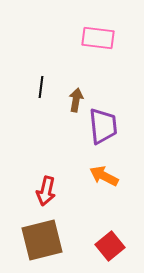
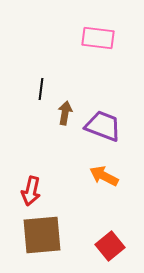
black line: moved 2 px down
brown arrow: moved 11 px left, 13 px down
purple trapezoid: rotated 63 degrees counterclockwise
red arrow: moved 15 px left
brown square: moved 5 px up; rotated 9 degrees clockwise
